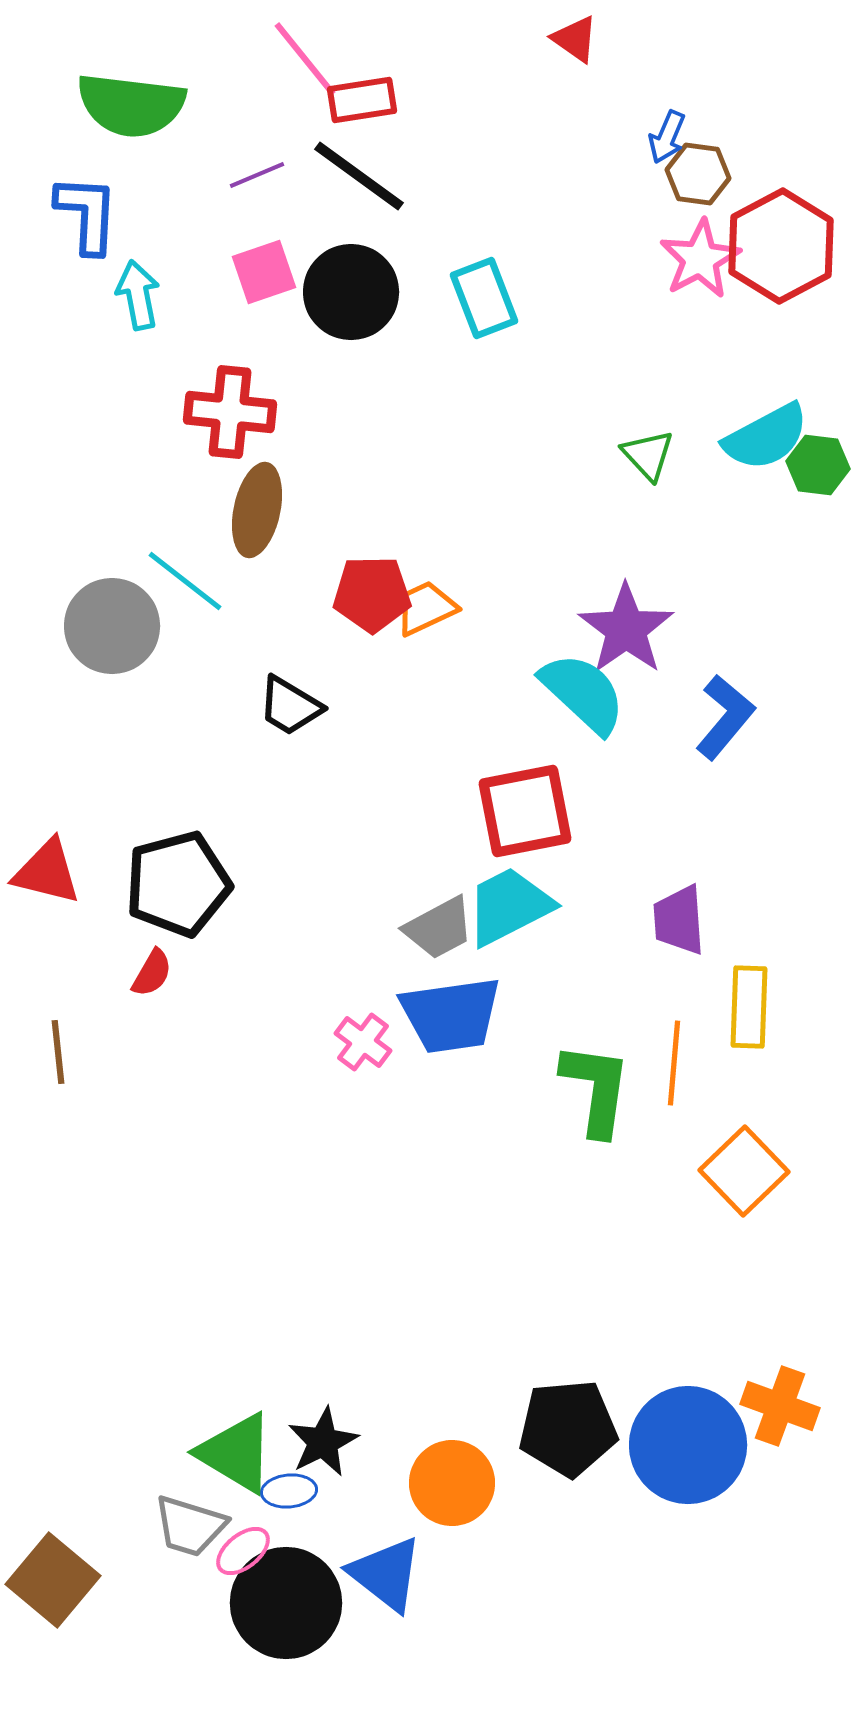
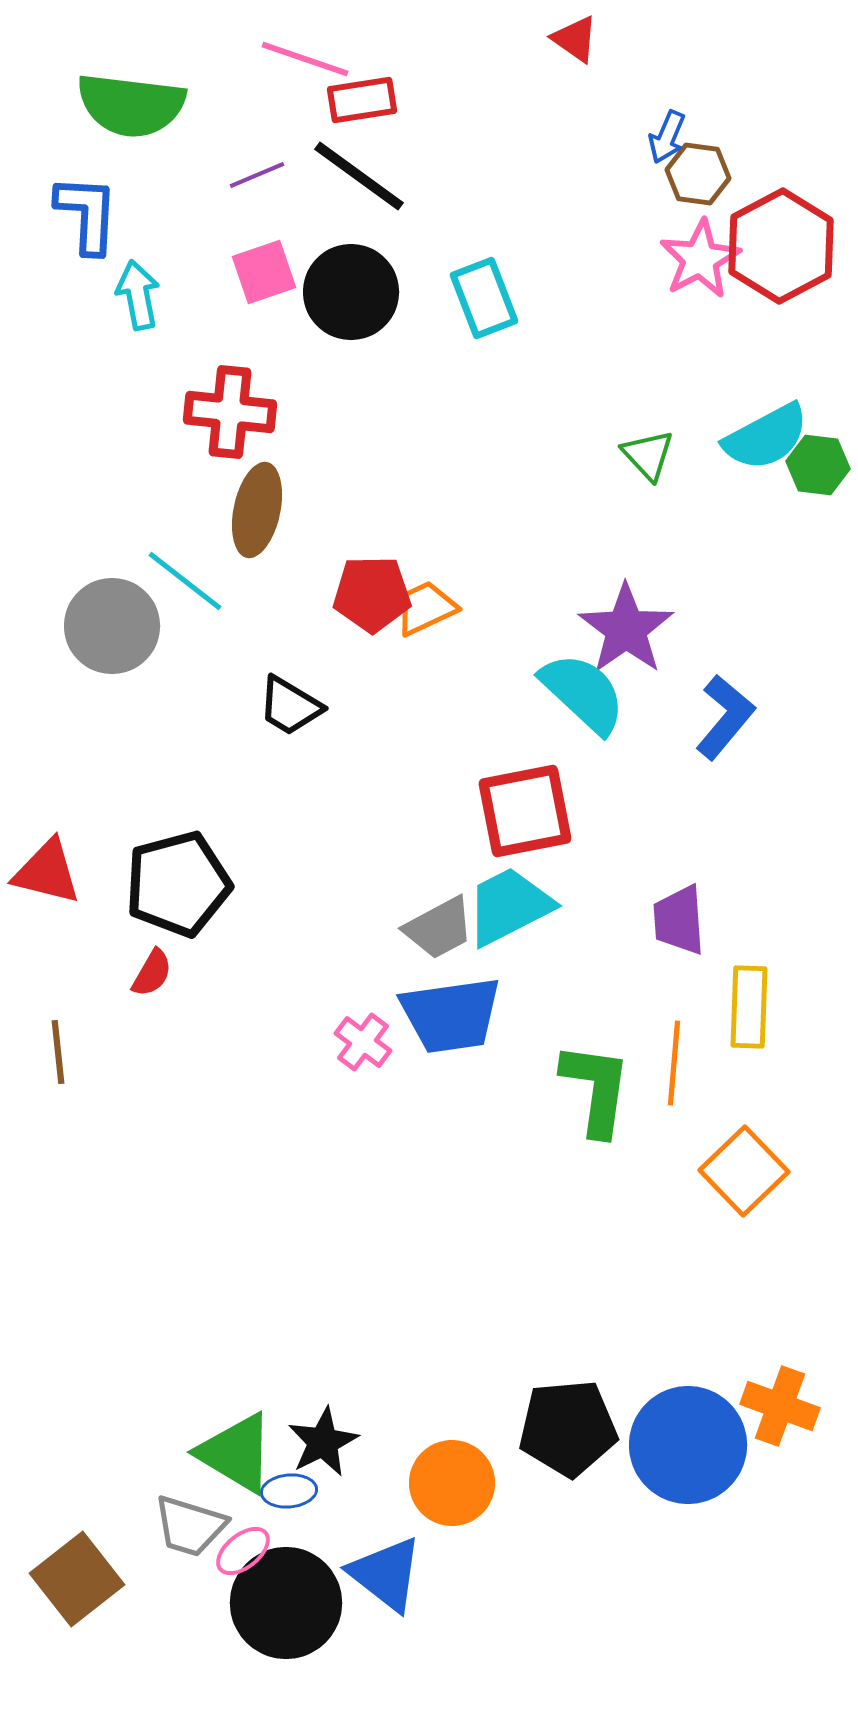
pink line at (305, 59): rotated 32 degrees counterclockwise
brown square at (53, 1580): moved 24 px right, 1 px up; rotated 12 degrees clockwise
